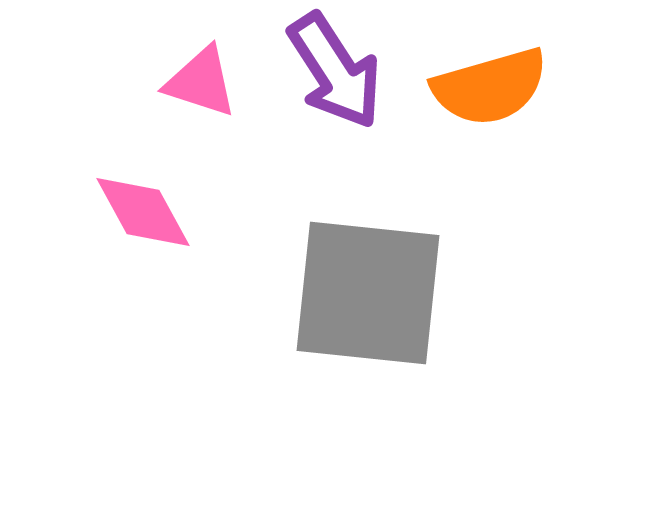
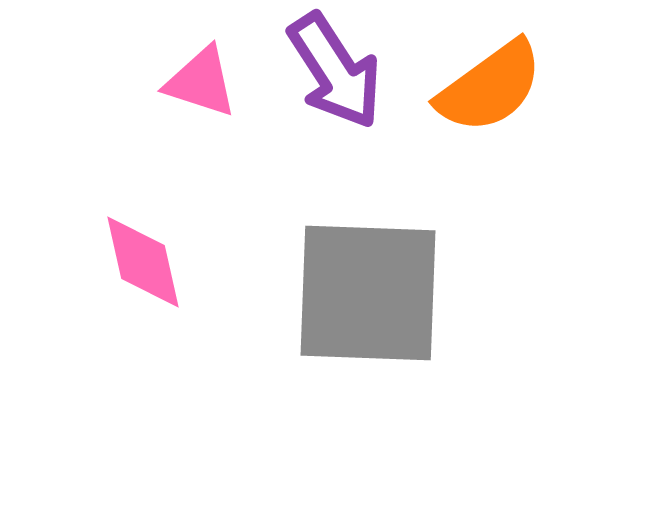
orange semicircle: rotated 20 degrees counterclockwise
pink diamond: moved 50 px down; rotated 16 degrees clockwise
gray square: rotated 4 degrees counterclockwise
